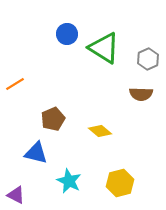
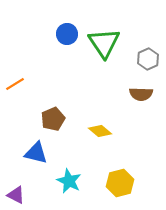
green triangle: moved 5 px up; rotated 24 degrees clockwise
